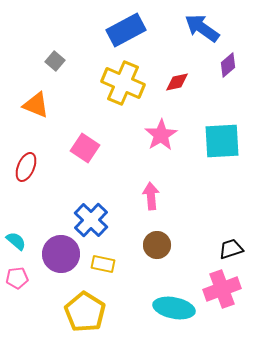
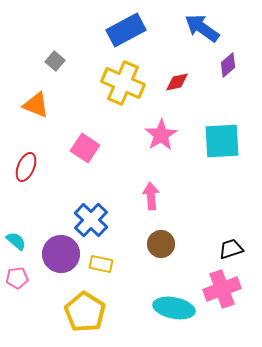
brown circle: moved 4 px right, 1 px up
yellow rectangle: moved 2 px left
